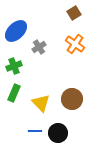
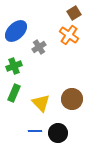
orange cross: moved 6 px left, 9 px up
